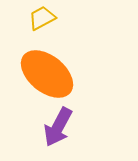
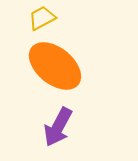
orange ellipse: moved 8 px right, 8 px up
